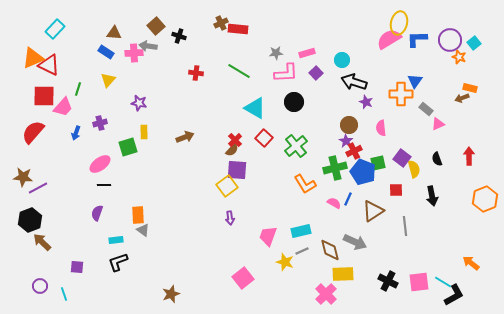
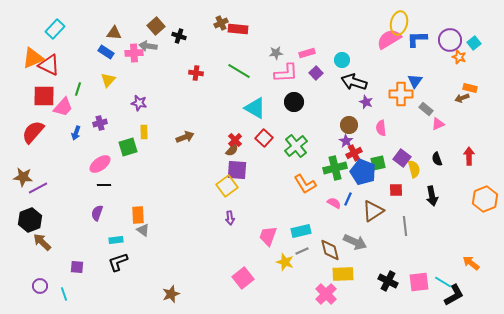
red cross at (354, 151): moved 2 px down
